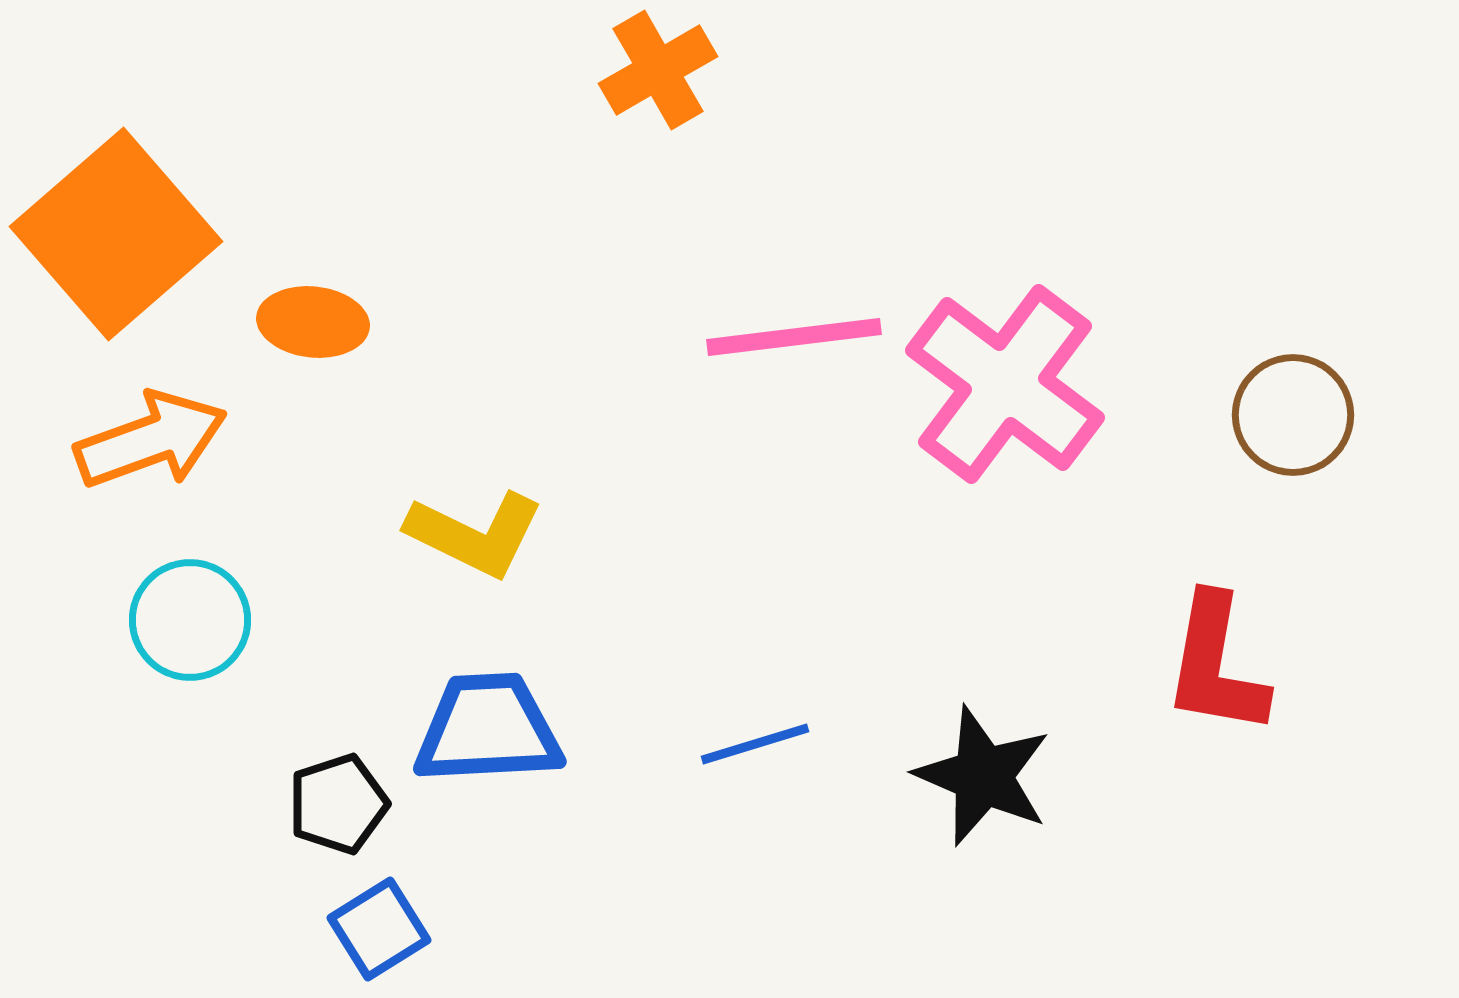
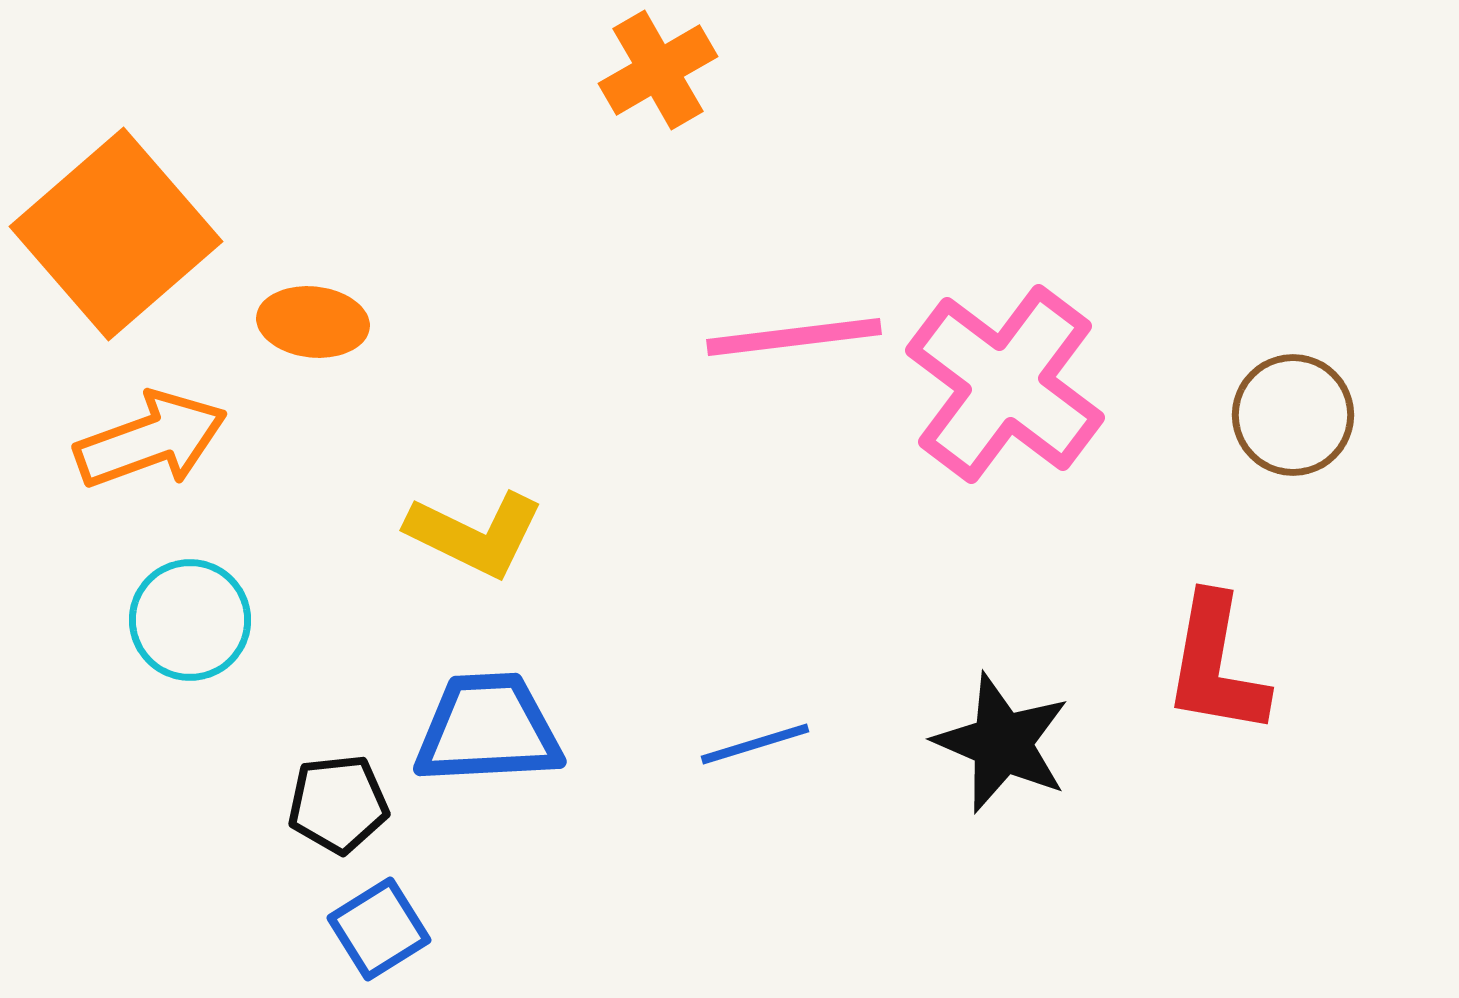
black star: moved 19 px right, 33 px up
black pentagon: rotated 12 degrees clockwise
